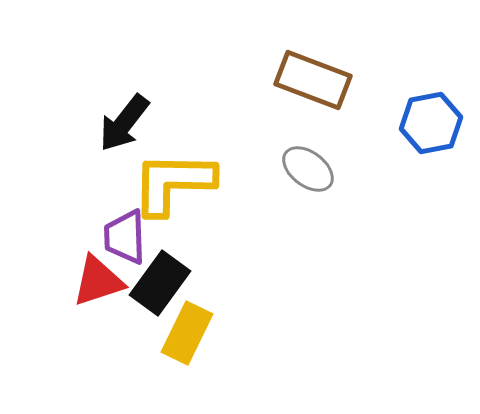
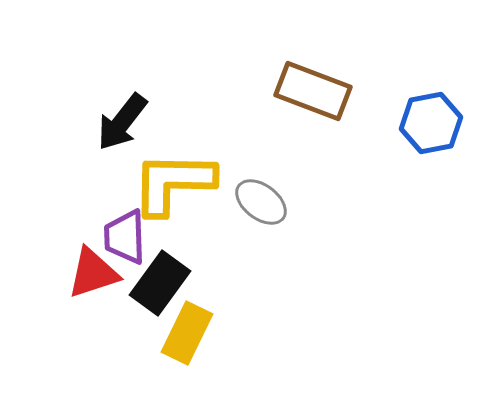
brown rectangle: moved 11 px down
black arrow: moved 2 px left, 1 px up
gray ellipse: moved 47 px left, 33 px down
red triangle: moved 5 px left, 8 px up
